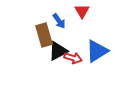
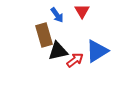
blue arrow: moved 2 px left, 6 px up
black triangle: rotated 15 degrees clockwise
red arrow: moved 2 px right, 2 px down; rotated 54 degrees counterclockwise
